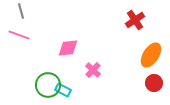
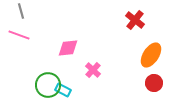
red cross: rotated 18 degrees counterclockwise
